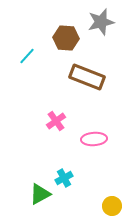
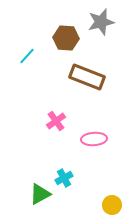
yellow circle: moved 1 px up
